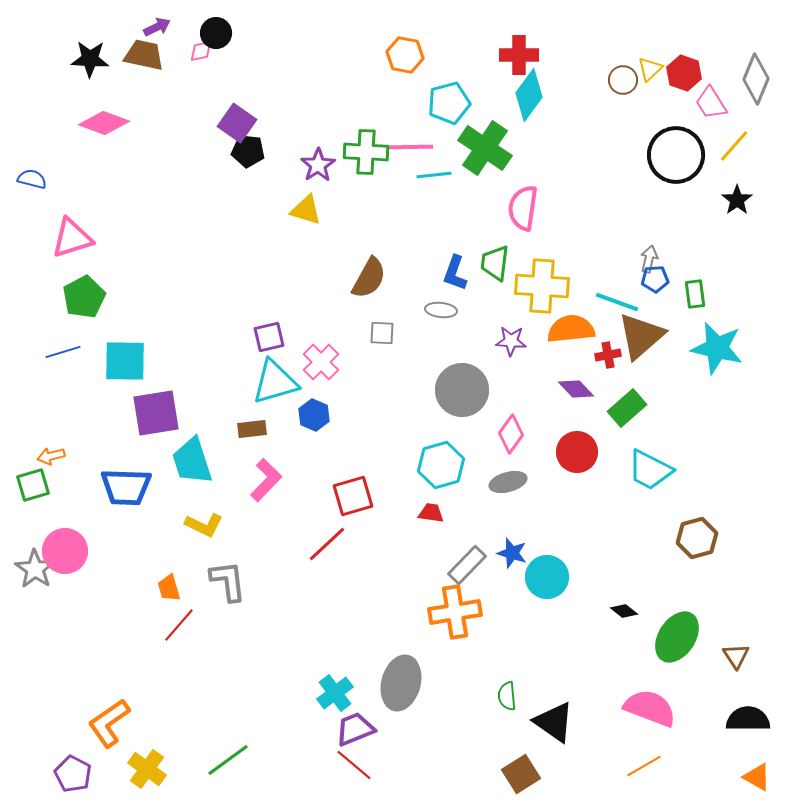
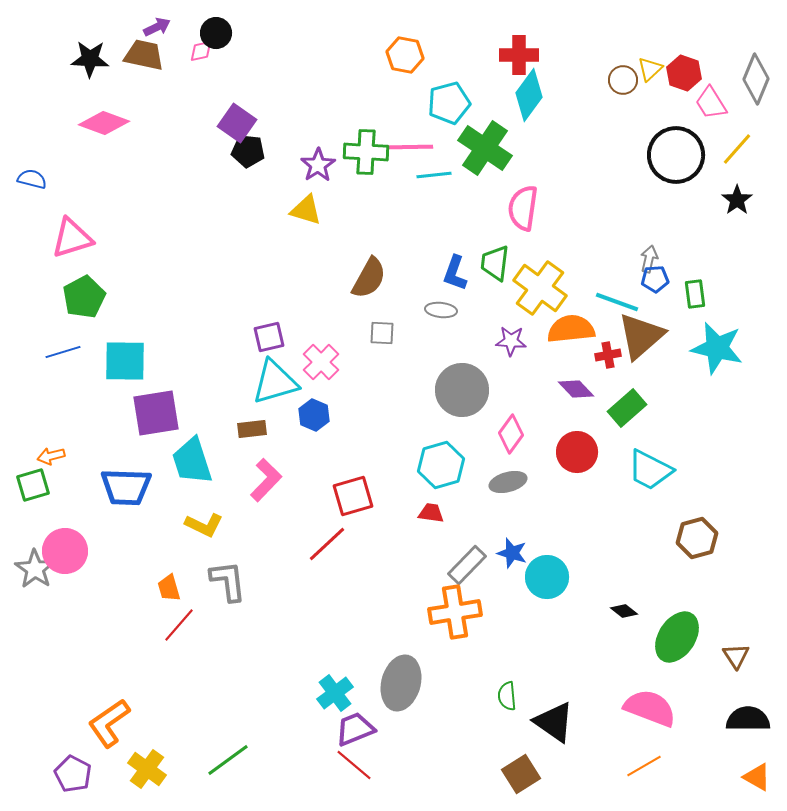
yellow line at (734, 146): moved 3 px right, 3 px down
yellow cross at (542, 286): moved 2 px left, 2 px down; rotated 32 degrees clockwise
